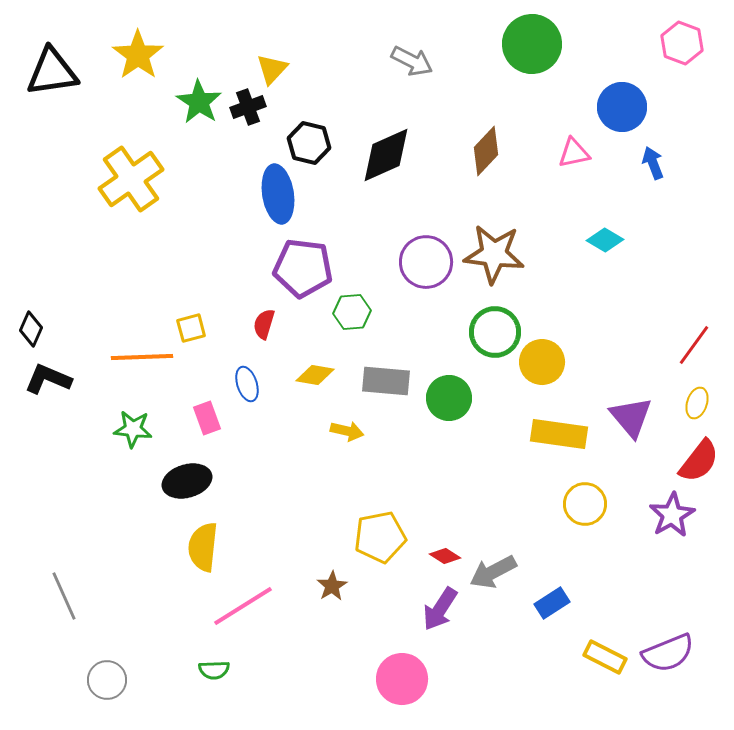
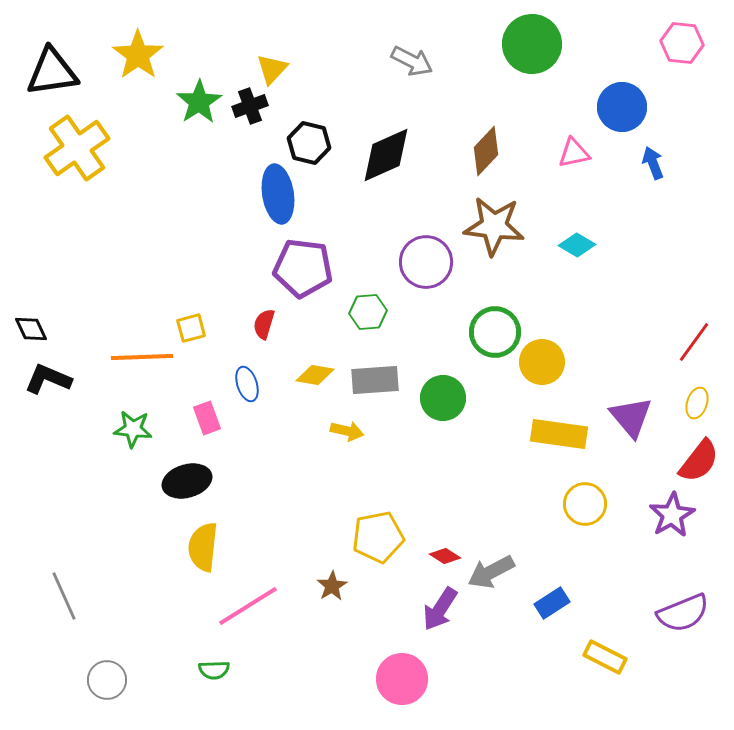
pink hexagon at (682, 43): rotated 15 degrees counterclockwise
green star at (199, 102): rotated 6 degrees clockwise
black cross at (248, 107): moved 2 px right, 1 px up
yellow cross at (131, 179): moved 54 px left, 31 px up
cyan diamond at (605, 240): moved 28 px left, 5 px down
brown star at (494, 254): moved 28 px up
green hexagon at (352, 312): moved 16 px right
black diamond at (31, 329): rotated 48 degrees counterclockwise
red line at (694, 345): moved 3 px up
gray rectangle at (386, 381): moved 11 px left, 1 px up; rotated 9 degrees counterclockwise
green circle at (449, 398): moved 6 px left
yellow pentagon at (380, 537): moved 2 px left
gray arrow at (493, 572): moved 2 px left
pink line at (243, 606): moved 5 px right
purple semicircle at (668, 653): moved 15 px right, 40 px up
